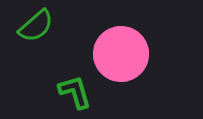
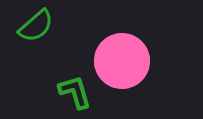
pink circle: moved 1 px right, 7 px down
